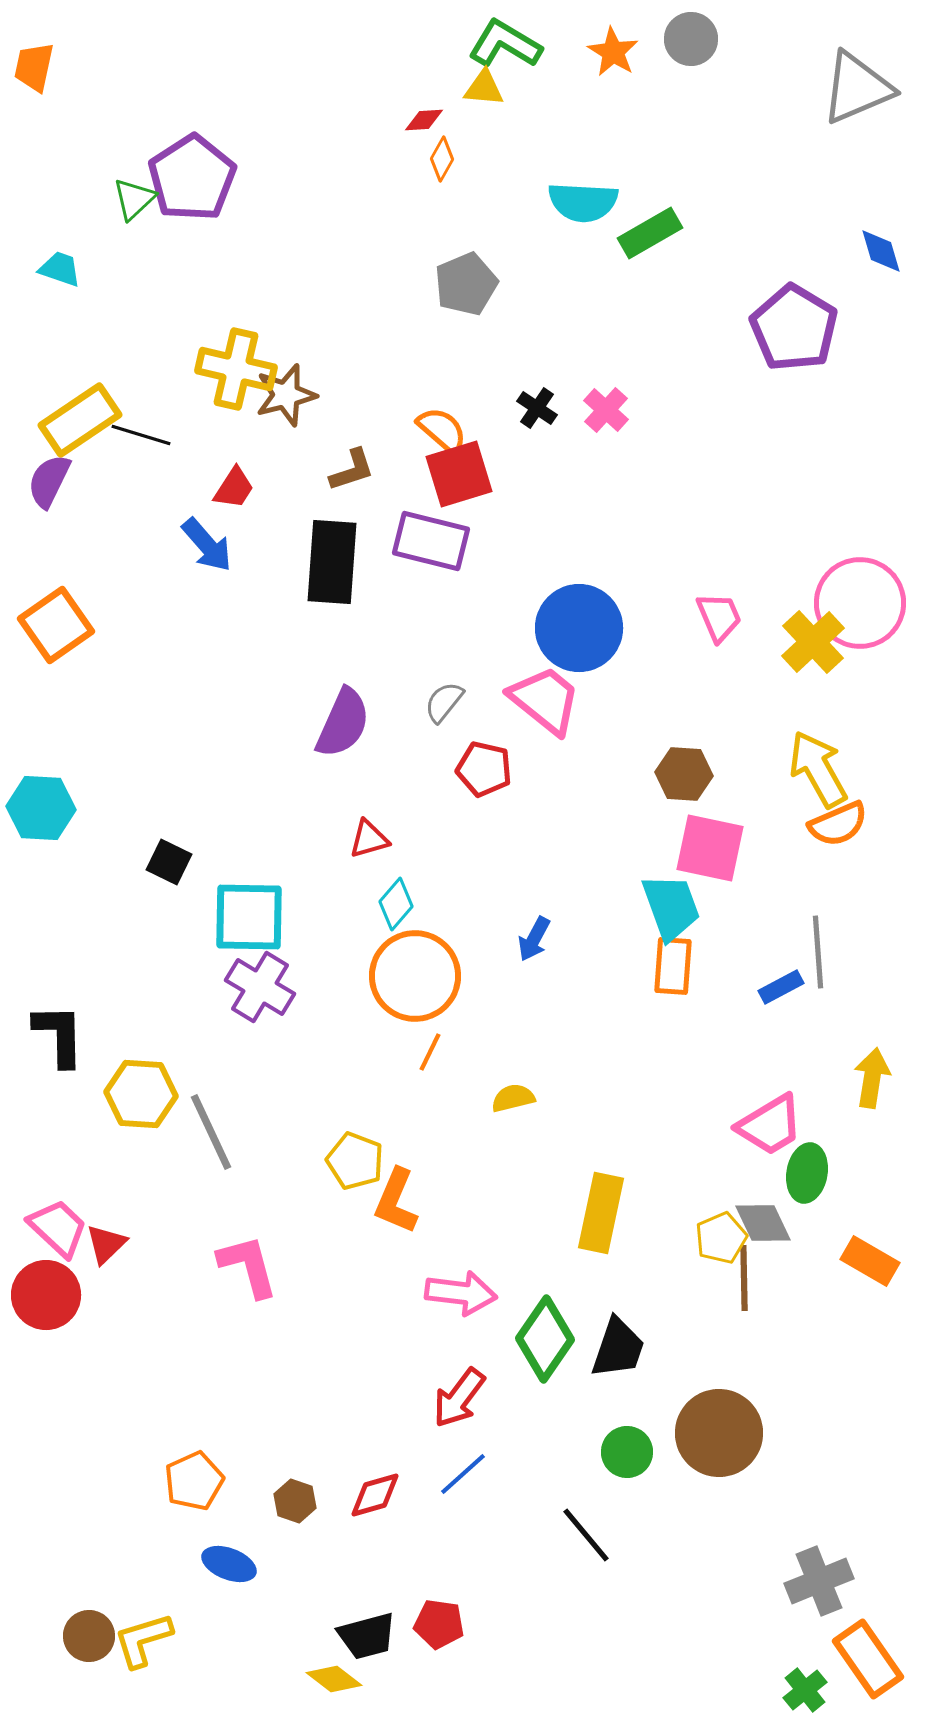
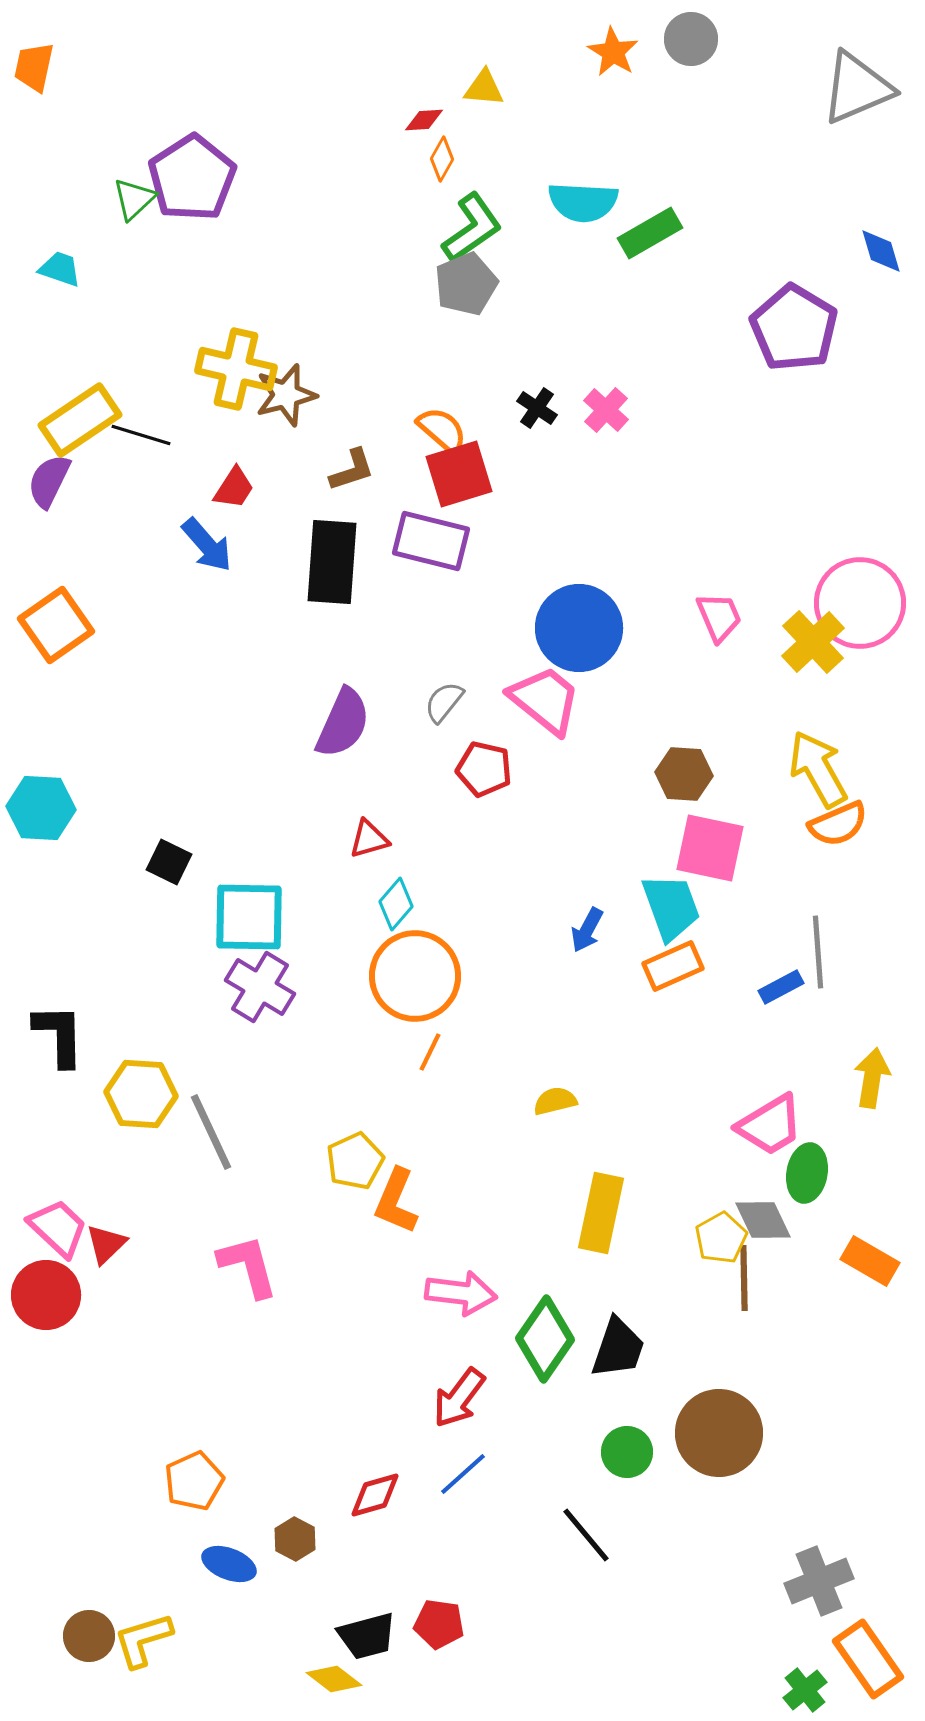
green L-shape at (505, 44): moved 33 px left, 184 px down; rotated 114 degrees clockwise
blue arrow at (534, 939): moved 53 px right, 9 px up
orange rectangle at (673, 966): rotated 62 degrees clockwise
yellow semicircle at (513, 1098): moved 42 px right, 3 px down
yellow pentagon at (355, 1161): rotated 26 degrees clockwise
gray diamond at (763, 1223): moved 3 px up
yellow pentagon at (721, 1238): rotated 6 degrees counterclockwise
brown hexagon at (295, 1501): moved 38 px down; rotated 9 degrees clockwise
